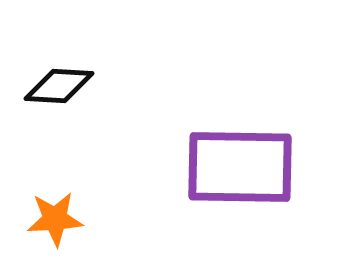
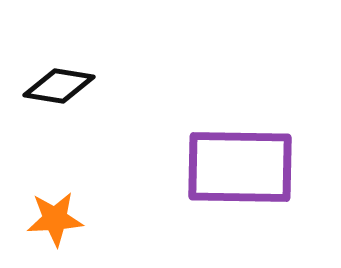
black diamond: rotated 6 degrees clockwise
